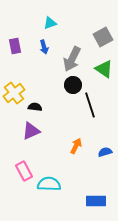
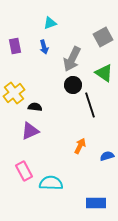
green triangle: moved 4 px down
purple triangle: moved 1 px left
orange arrow: moved 4 px right
blue semicircle: moved 2 px right, 4 px down
cyan semicircle: moved 2 px right, 1 px up
blue rectangle: moved 2 px down
